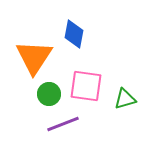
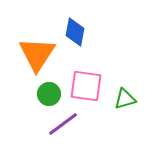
blue diamond: moved 1 px right, 2 px up
orange triangle: moved 3 px right, 3 px up
purple line: rotated 16 degrees counterclockwise
